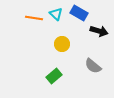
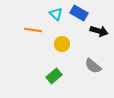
orange line: moved 1 px left, 12 px down
